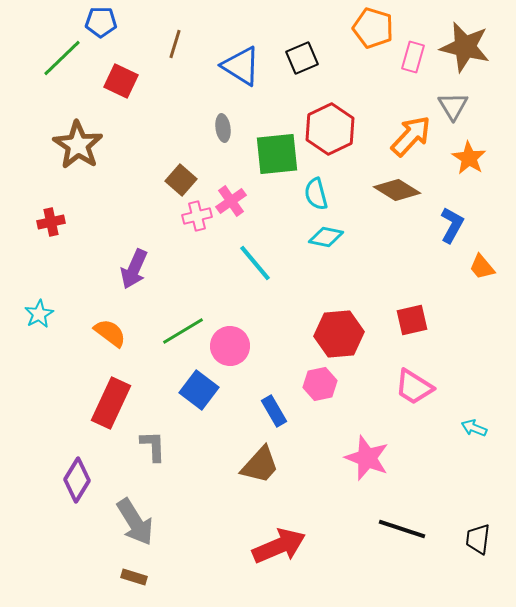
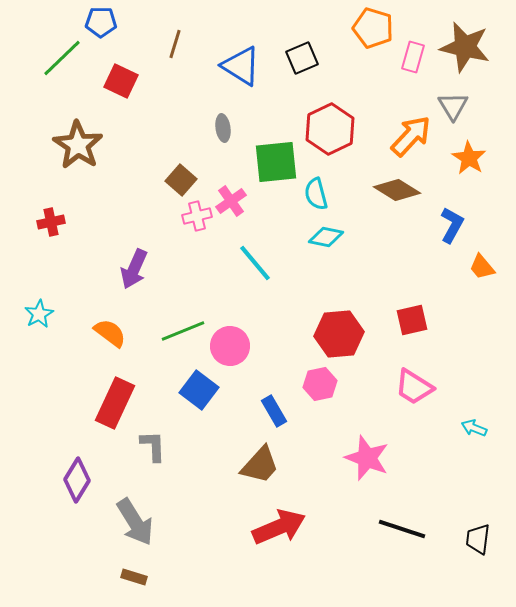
green square at (277, 154): moved 1 px left, 8 px down
green line at (183, 331): rotated 9 degrees clockwise
red rectangle at (111, 403): moved 4 px right
red arrow at (279, 546): moved 19 px up
